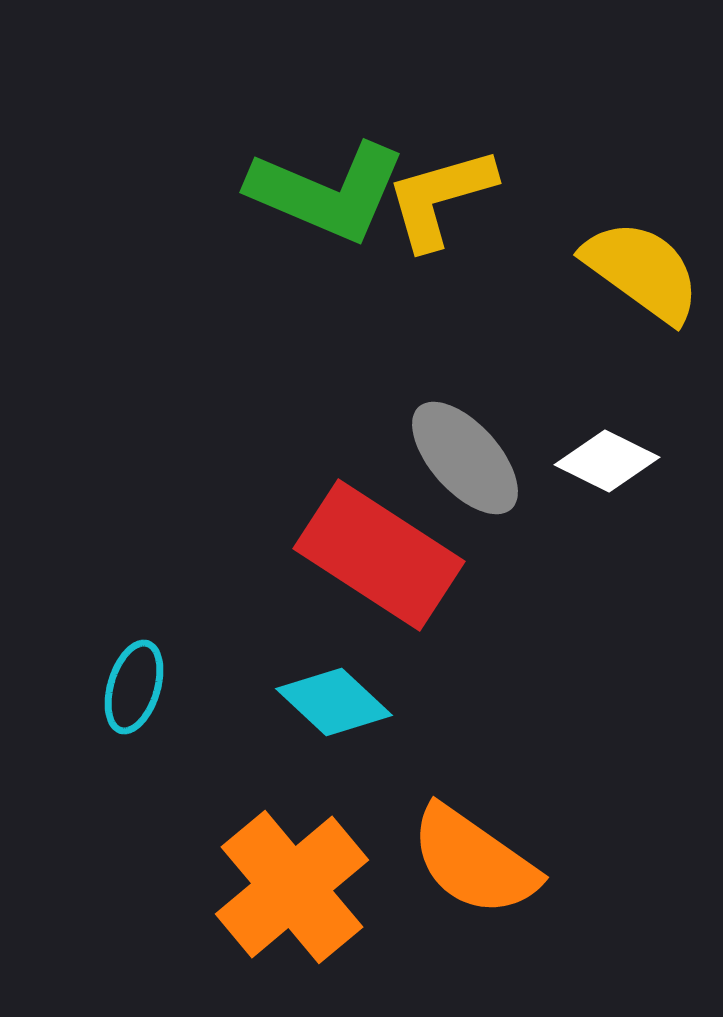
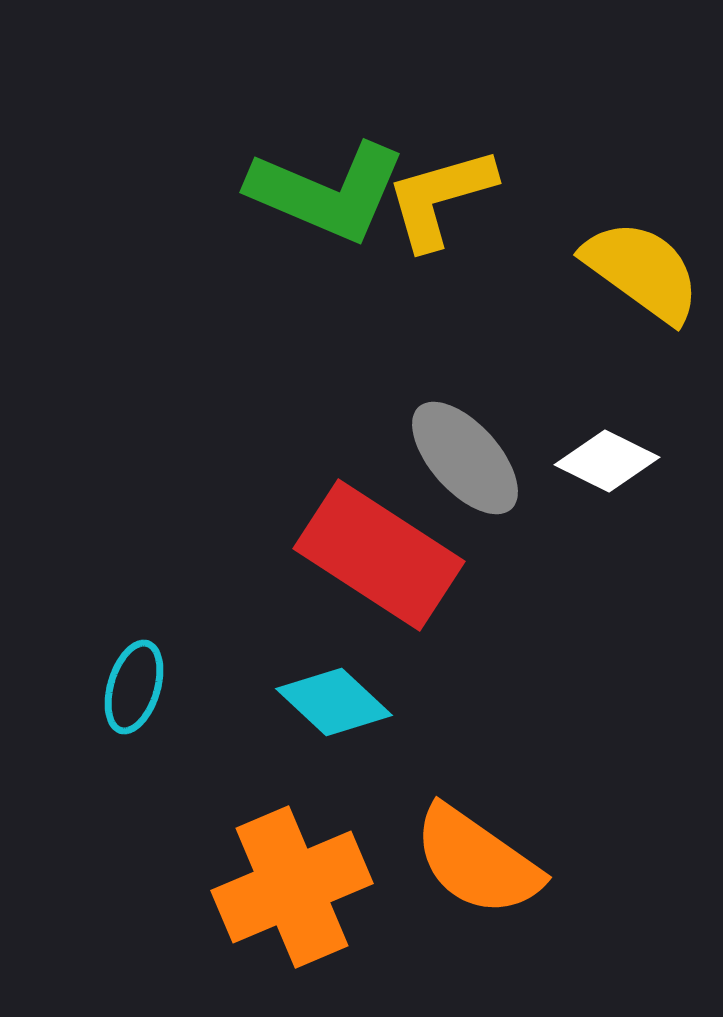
orange semicircle: moved 3 px right
orange cross: rotated 17 degrees clockwise
